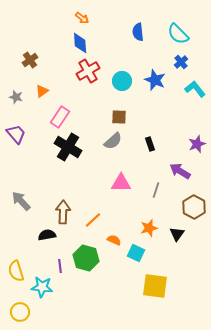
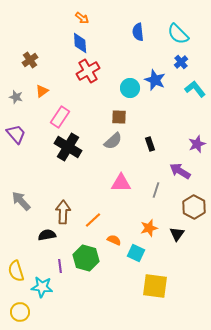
cyan circle: moved 8 px right, 7 px down
